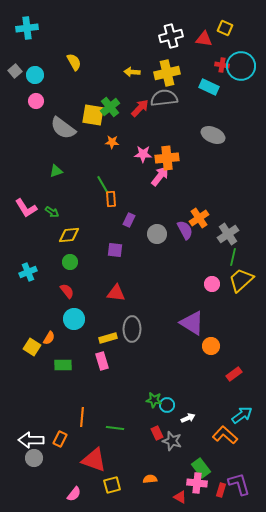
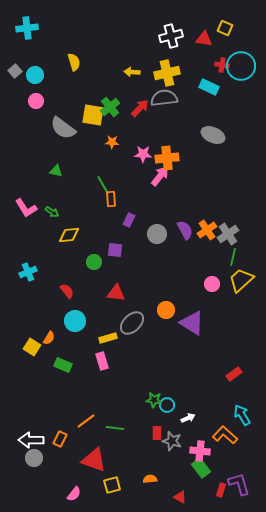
yellow semicircle at (74, 62): rotated 12 degrees clockwise
green triangle at (56, 171): rotated 32 degrees clockwise
orange cross at (199, 218): moved 8 px right, 12 px down
green circle at (70, 262): moved 24 px right
cyan circle at (74, 319): moved 1 px right, 2 px down
gray ellipse at (132, 329): moved 6 px up; rotated 45 degrees clockwise
orange circle at (211, 346): moved 45 px left, 36 px up
green rectangle at (63, 365): rotated 24 degrees clockwise
cyan arrow at (242, 415): rotated 85 degrees counterclockwise
orange line at (82, 417): moved 4 px right, 4 px down; rotated 48 degrees clockwise
red rectangle at (157, 433): rotated 24 degrees clockwise
pink cross at (197, 483): moved 3 px right, 32 px up
